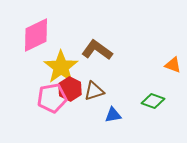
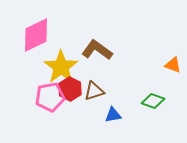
pink pentagon: moved 2 px left, 1 px up
